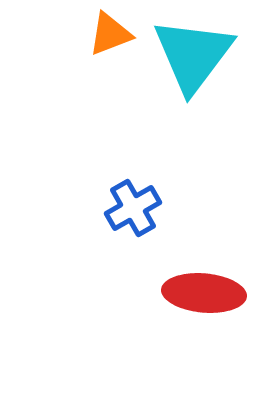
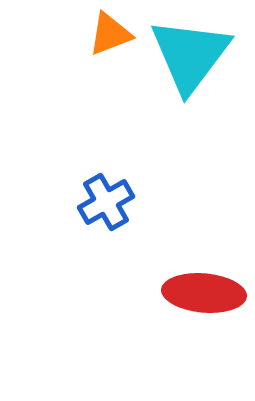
cyan triangle: moved 3 px left
blue cross: moved 27 px left, 6 px up
